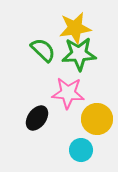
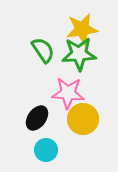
yellow star: moved 7 px right, 1 px down
green semicircle: rotated 12 degrees clockwise
yellow circle: moved 14 px left
cyan circle: moved 35 px left
